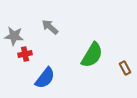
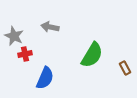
gray arrow: rotated 30 degrees counterclockwise
gray star: rotated 18 degrees clockwise
blue semicircle: rotated 15 degrees counterclockwise
